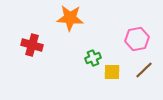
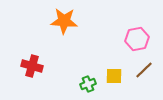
orange star: moved 6 px left, 3 px down
red cross: moved 21 px down
green cross: moved 5 px left, 26 px down
yellow square: moved 2 px right, 4 px down
